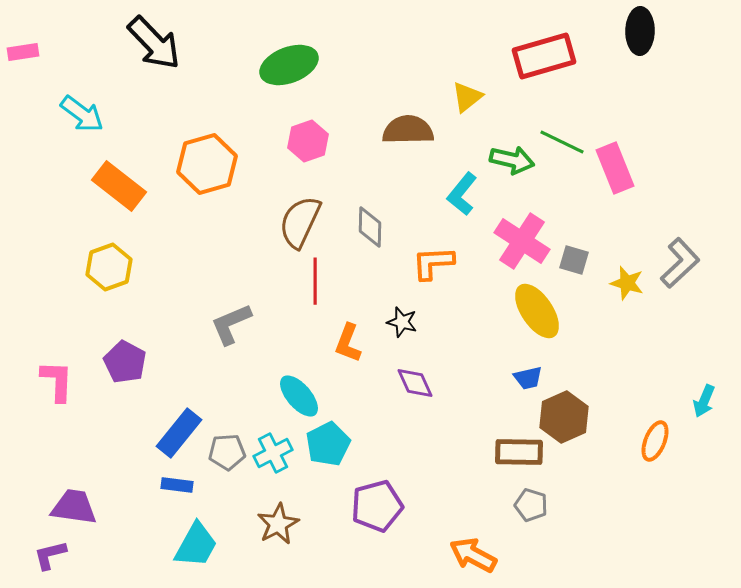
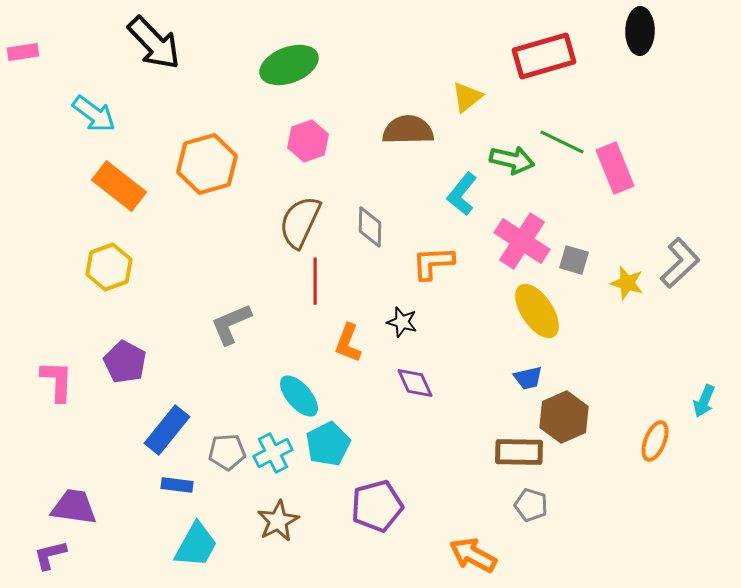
cyan arrow at (82, 114): moved 12 px right
blue rectangle at (179, 433): moved 12 px left, 3 px up
brown star at (278, 524): moved 3 px up
